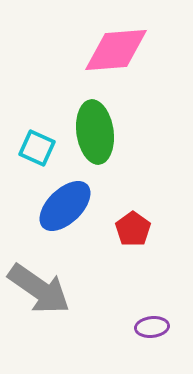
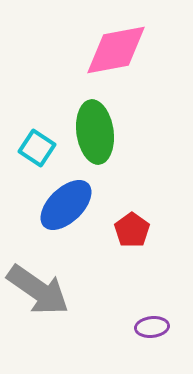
pink diamond: rotated 6 degrees counterclockwise
cyan square: rotated 9 degrees clockwise
blue ellipse: moved 1 px right, 1 px up
red pentagon: moved 1 px left, 1 px down
gray arrow: moved 1 px left, 1 px down
